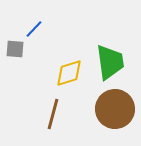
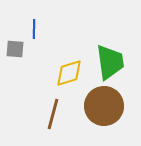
blue line: rotated 42 degrees counterclockwise
brown circle: moved 11 px left, 3 px up
